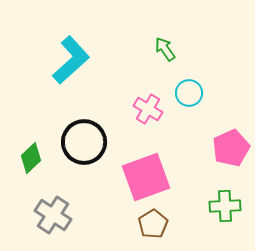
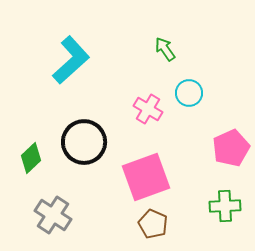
brown pentagon: rotated 16 degrees counterclockwise
